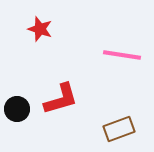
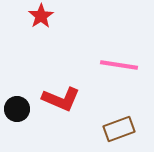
red star: moved 1 px right, 13 px up; rotated 20 degrees clockwise
pink line: moved 3 px left, 10 px down
red L-shape: rotated 39 degrees clockwise
